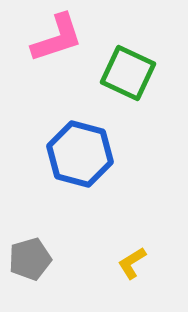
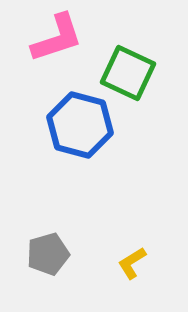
blue hexagon: moved 29 px up
gray pentagon: moved 18 px right, 5 px up
